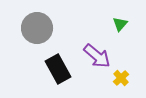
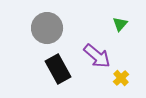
gray circle: moved 10 px right
